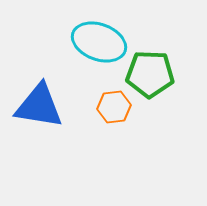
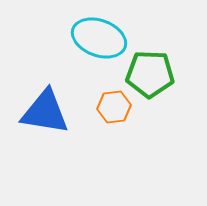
cyan ellipse: moved 4 px up
blue triangle: moved 6 px right, 6 px down
